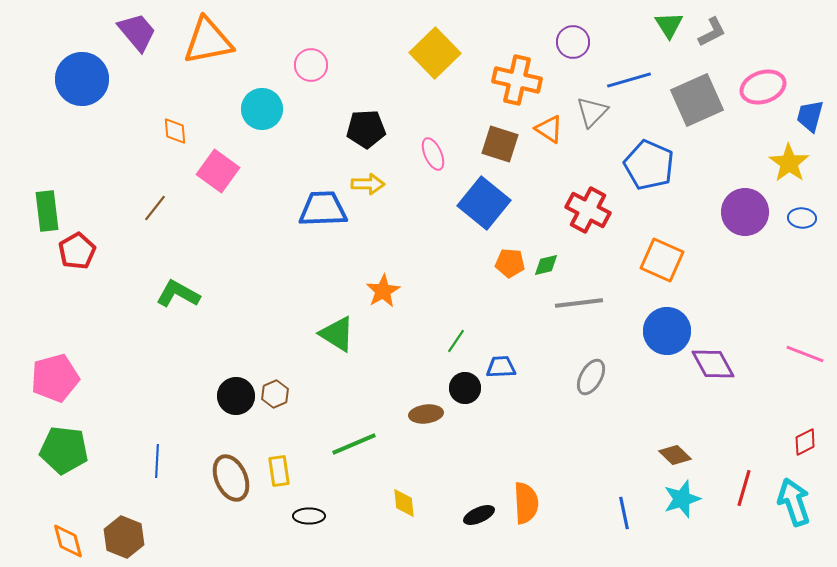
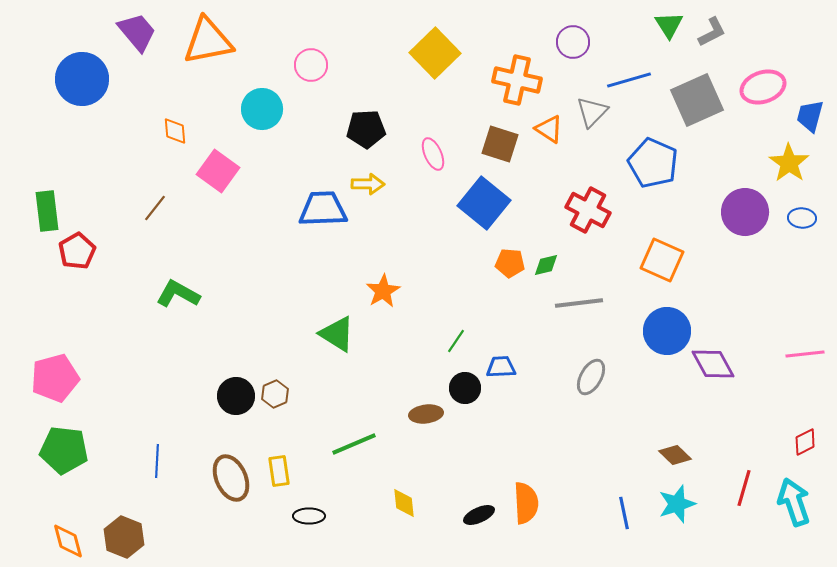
blue pentagon at (649, 165): moved 4 px right, 2 px up
pink line at (805, 354): rotated 27 degrees counterclockwise
cyan star at (682, 499): moved 5 px left, 5 px down
